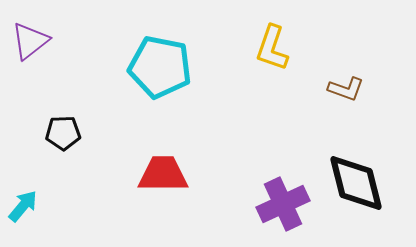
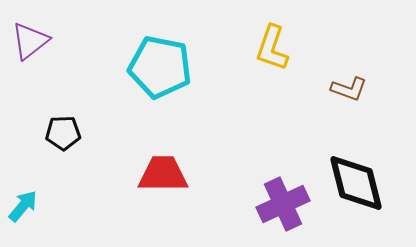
brown L-shape: moved 3 px right
